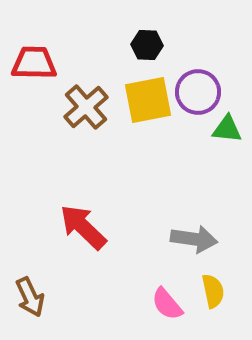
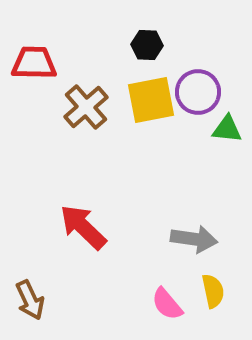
yellow square: moved 3 px right
brown arrow: moved 3 px down
